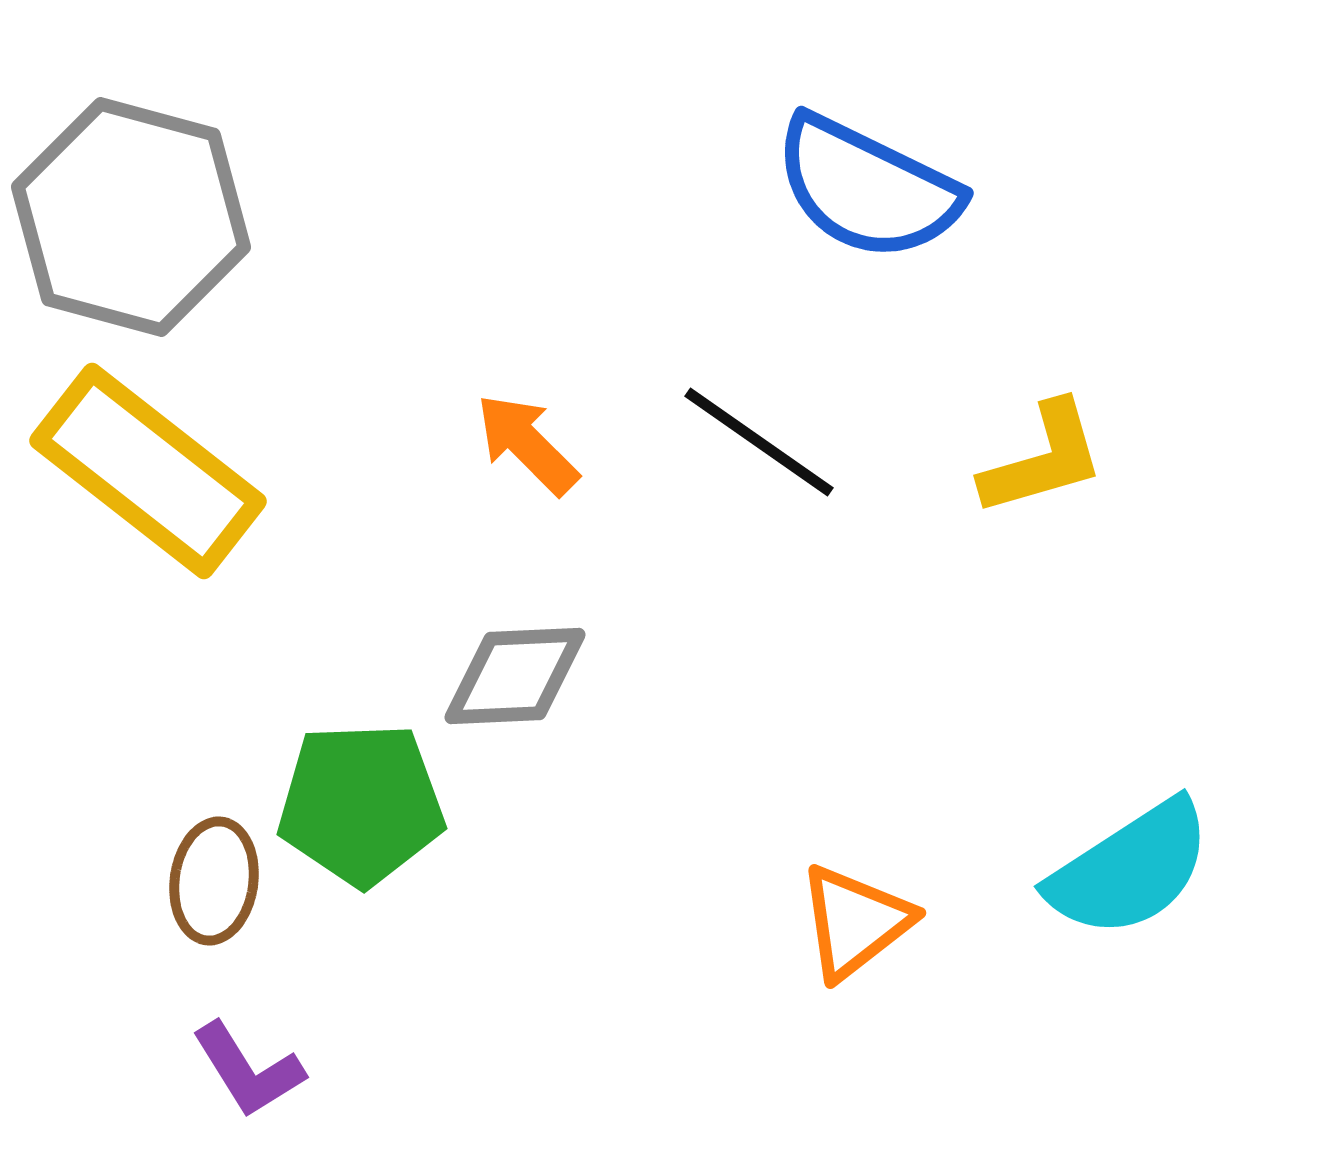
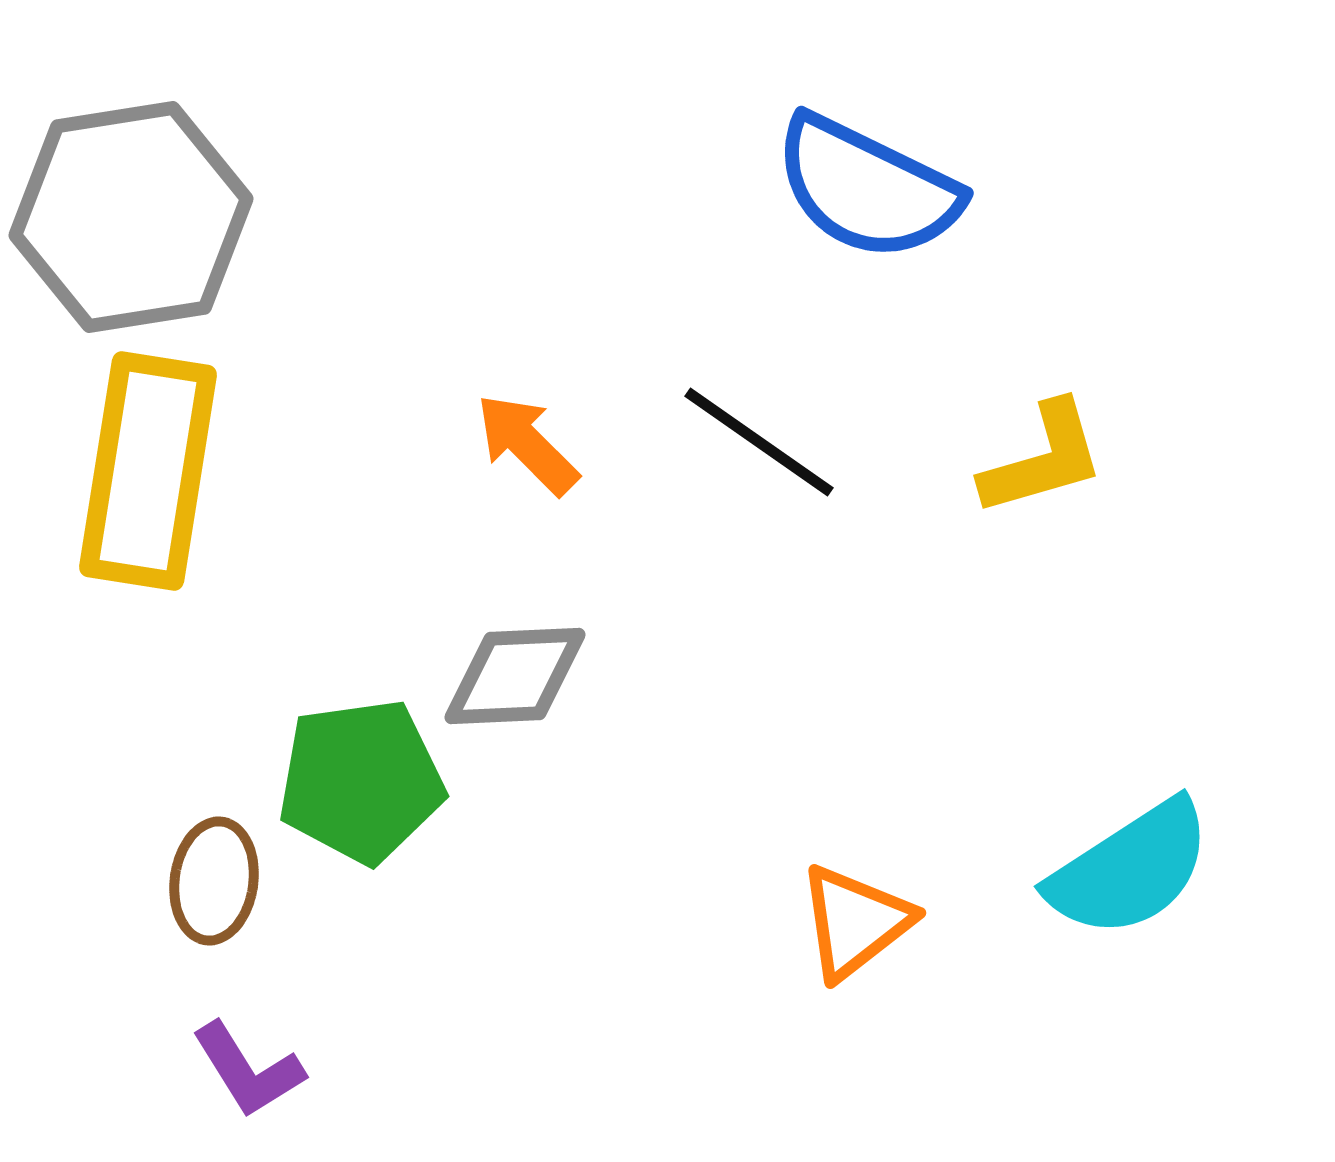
gray hexagon: rotated 24 degrees counterclockwise
yellow rectangle: rotated 61 degrees clockwise
green pentagon: moved 23 px up; rotated 6 degrees counterclockwise
